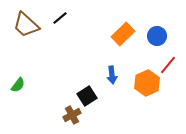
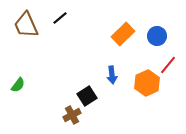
brown trapezoid: rotated 24 degrees clockwise
